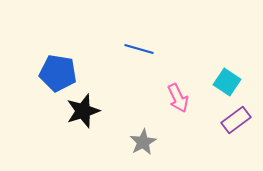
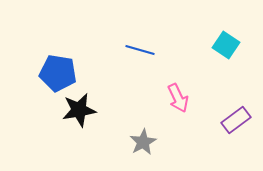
blue line: moved 1 px right, 1 px down
cyan square: moved 1 px left, 37 px up
black star: moved 4 px left, 1 px up; rotated 8 degrees clockwise
